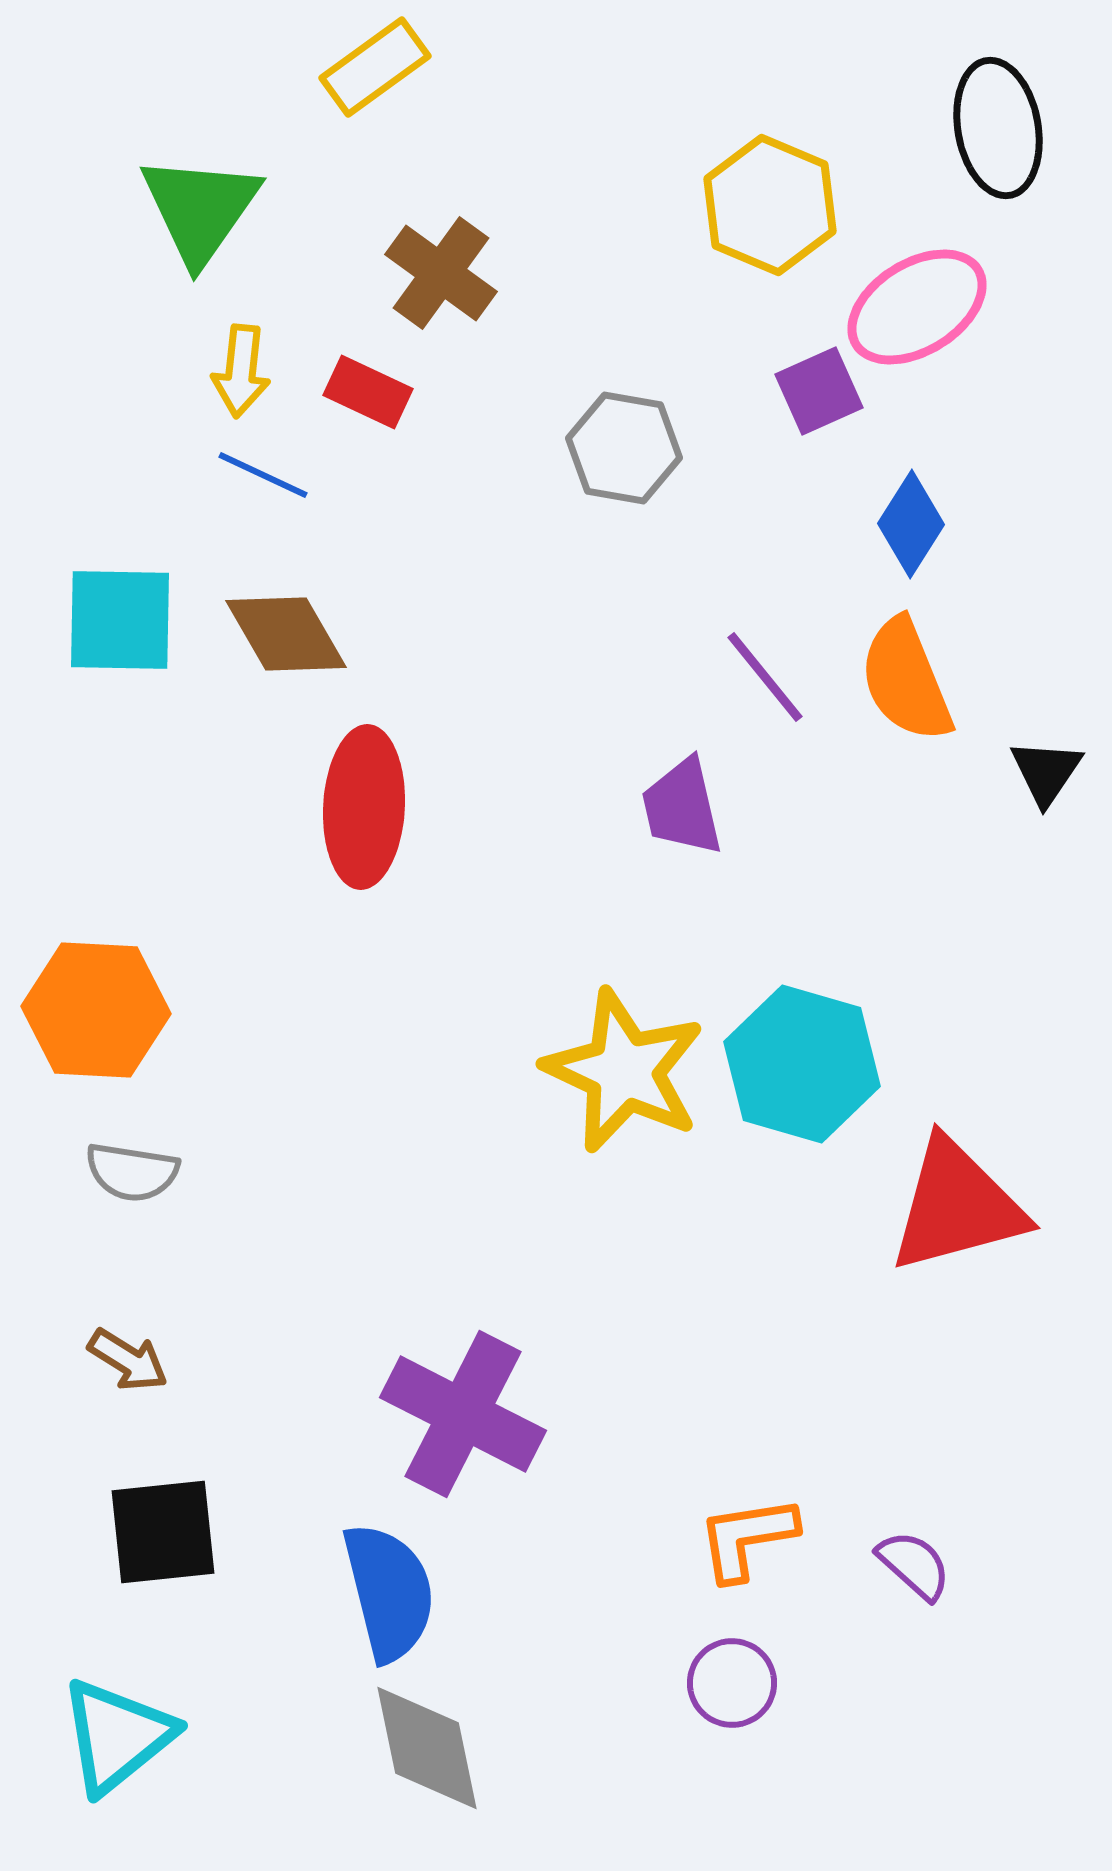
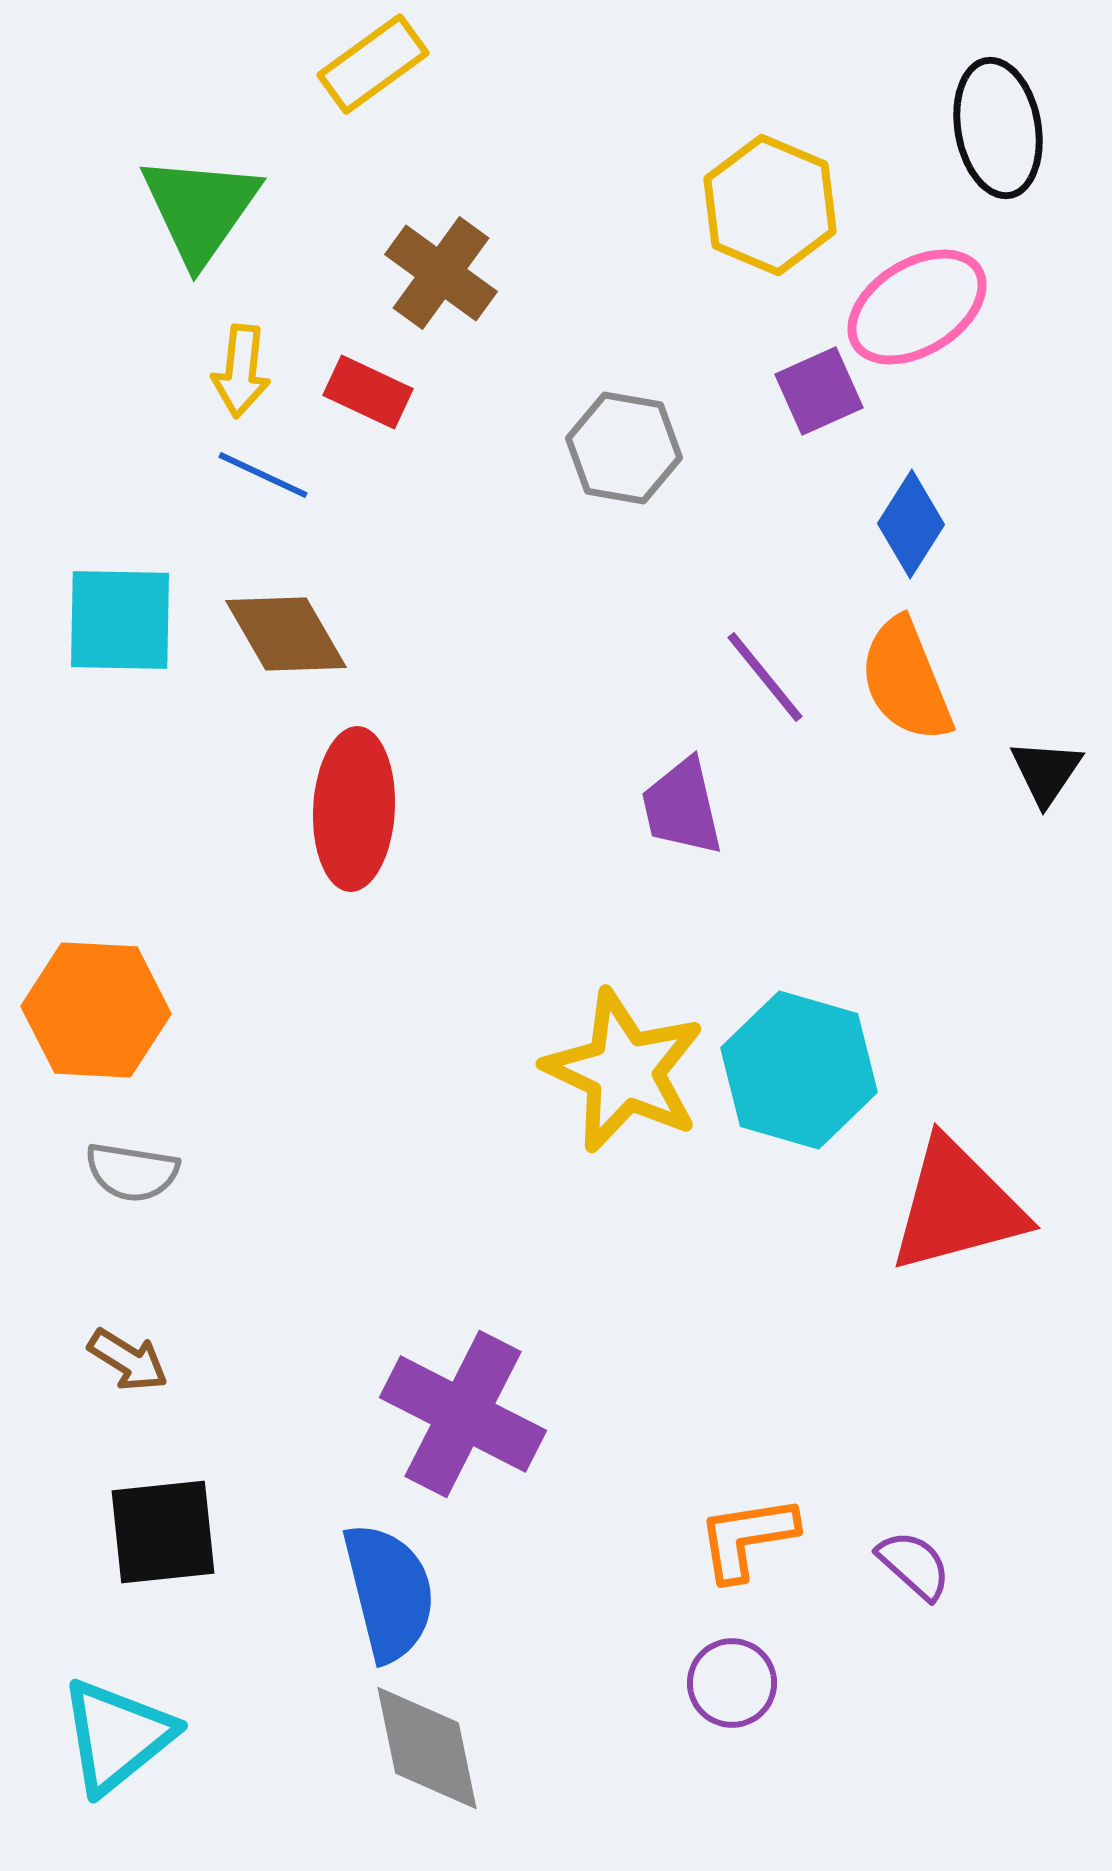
yellow rectangle: moved 2 px left, 3 px up
red ellipse: moved 10 px left, 2 px down
cyan hexagon: moved 3 px left, 6 px down
